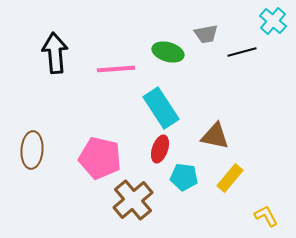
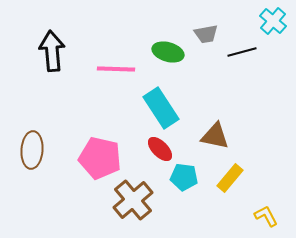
black arrow: moved 3 px left, 2 px up
pink line: rotated 6 degrees clockwise
red ellipse: rotated 64 degrees counterclockwise
